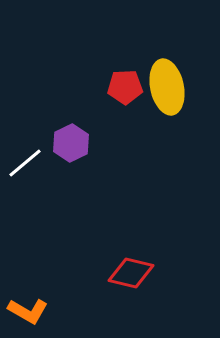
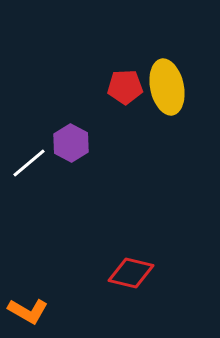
purple hexagon: rotated 6 degrees counterclockwise
white line: moved 4 px right
